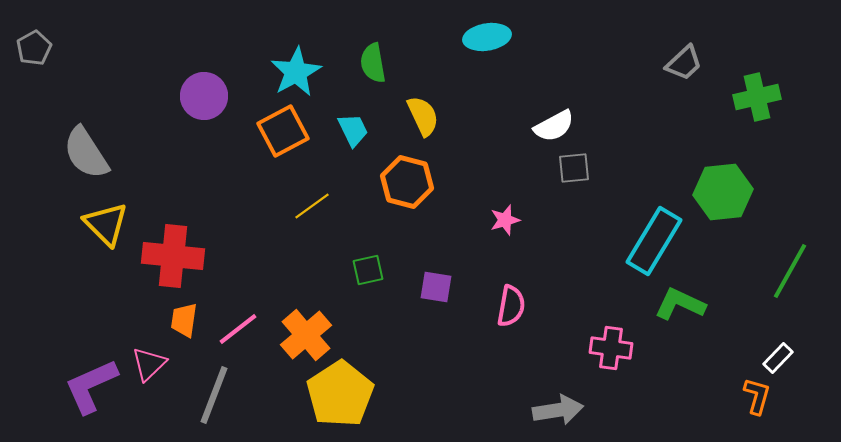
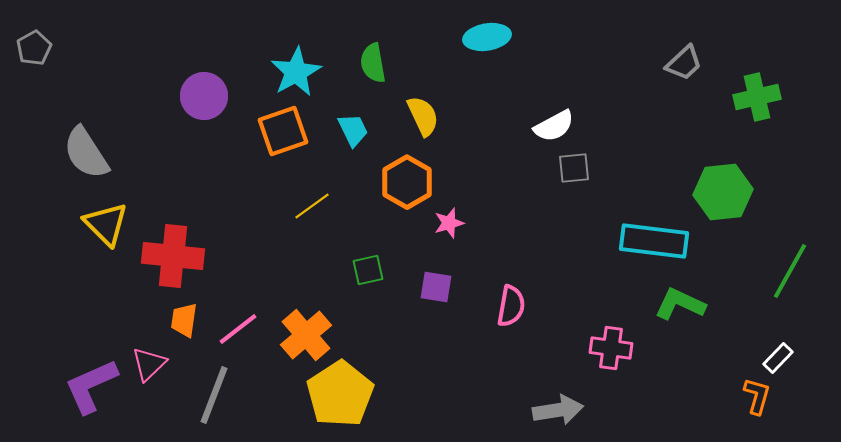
orange square: rotated 9 degrees clockwise
orange hexagon: rotated 15 degrees clockwise
pink star: moved 56 px left, 3 px down
cyan rectangle: rotated 66 degrees clockwise
